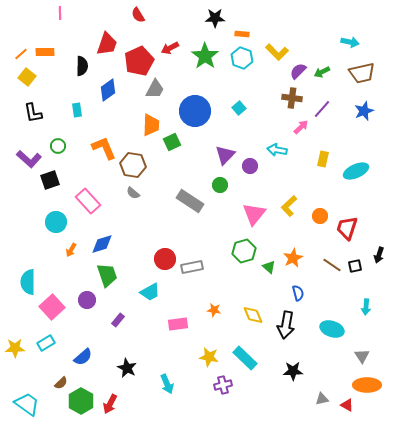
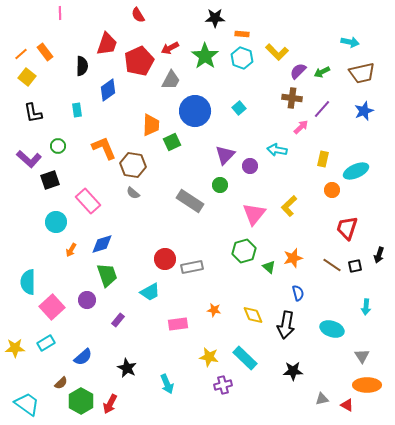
orange rectangle at (45, 52): rotated 54 degrees clockwise
gray trapezoid at (155, 89): moved 16 px right, 9 px up
orange circle at (320, 216): moved 12 px right, 26 px up
orange star at (293, 258): rotated 12 degrees clockwise
